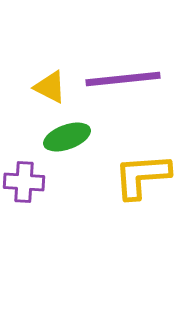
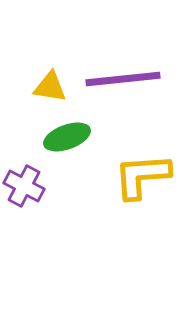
yellow triangle: rotated 18 degrees counterclockwise
purple cross: moved 4 px down; rotated 24 degrees clockwise
